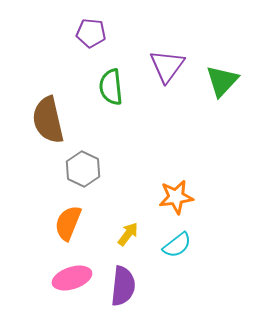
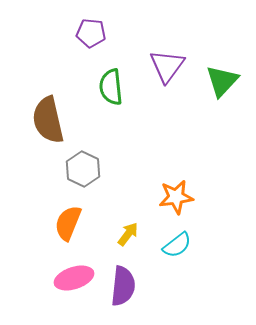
pink ellipse: moved 2 px right
